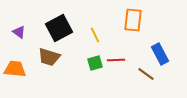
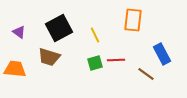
blue rectangle: moved 2 px right
